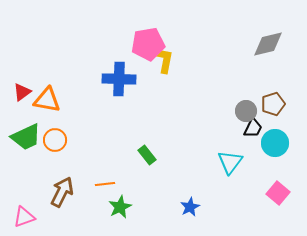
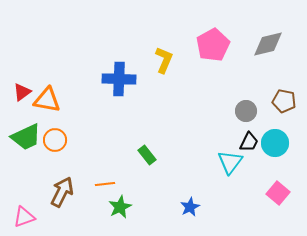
pink pentagon: moved 65 px right, 1 px down; rotated 20 degrees counterclockwise
yellow L-shape: rotated 12 degrees clockwise
brown pentagon: moved 11 px right, 3 px up; rotated 30 degrees clockwise
black trapezoid: moved 4 px left, 14 px down
